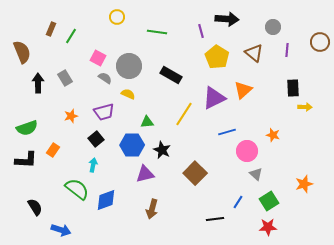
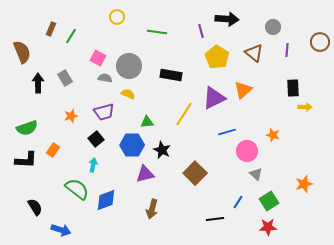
black rectangle at (171, 75): rotated 20 degrees counterclockwise
gray semicircle at (105, 78): rotated 24 degrees counterclockwise
